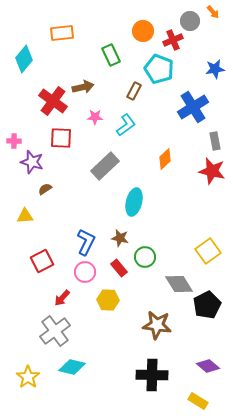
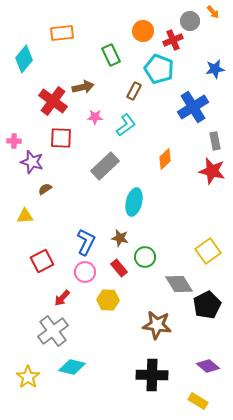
gray cross at (55, 331): moved 2 px left
